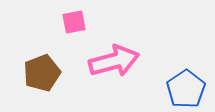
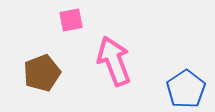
pink square: moved 3 px left, 2 px up
pink arrow: rotated 96 degrees counterclockwise
